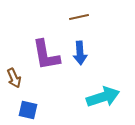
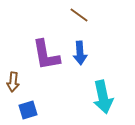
brown line: moved 2 px up; rotated 48 degrees clockwise
brown arrow: moved 1 px left, 4 px down; rotated 30 degrees clockwise
cyan arrow: rotated 96 degrees clockwise
blue square: rotated 30 degrees counterclockwise
